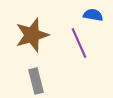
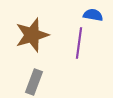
purple line: rotated 32 degrees clockwise
gray rectangle: moved 2 px left, 1 px down; rotated 35 degrees clockwise
